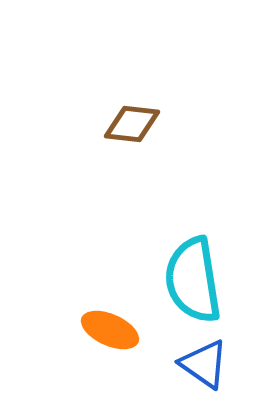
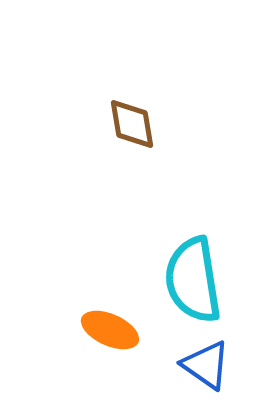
brown diamond: rotated 74 degrees clockwise
blue triangle: moved 2 px right, 1 px down
